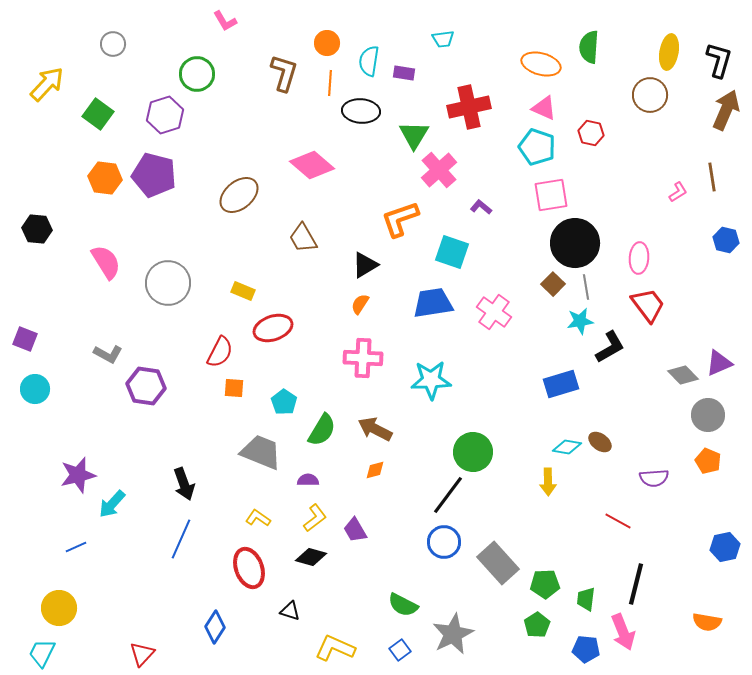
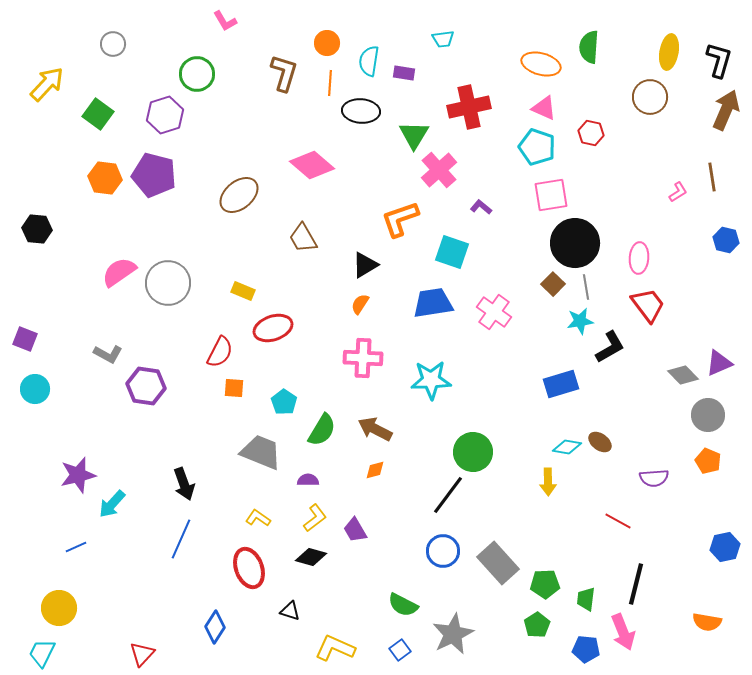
brown circle at (650, 95): moved 2 px down
pink semicircle at (106, 262): moved 13 px right, 10 px down; rotated 93 degrees counterclockwise
blue circle at (444, 542): moved 1 px left, 9 px down
